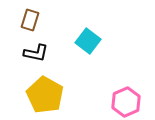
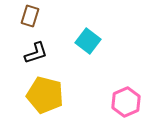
brown rectangle: moved 4 px up
black L-shape: rotated 30 degrees counterclockwise
yellow pentagon: rotated 15 degrees counterclockwise
